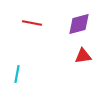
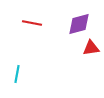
red triangle: moved 8 px right, 8 px up
